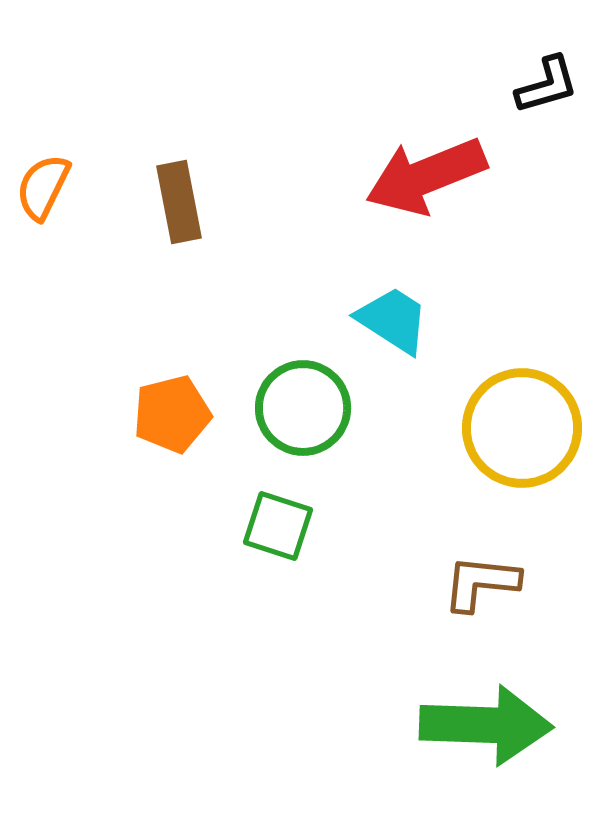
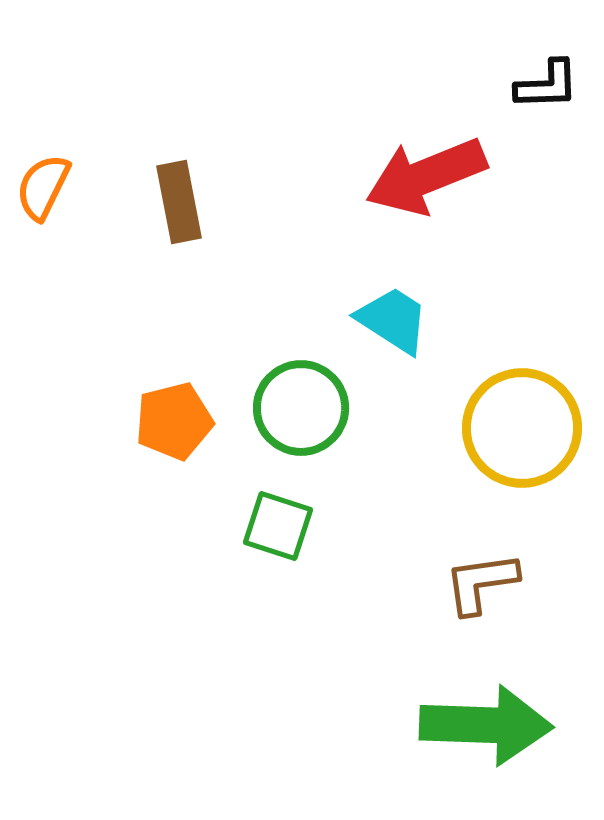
black L-shape: rotated 14 degrees clockwise
green circle: moved 2 px left
orange pentagon: moved 2 px right, 7 px down
brown L-shape: rotated 14 degrees counterclockwise
